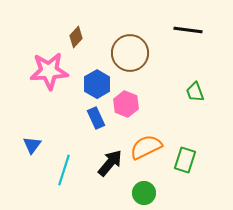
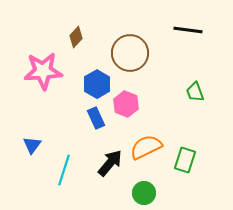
pink star: moved 6 px left
